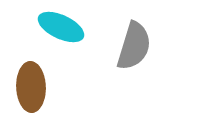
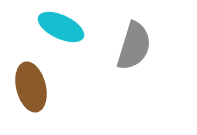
brown ellipse: rotated 12 degrees counterclockwise
